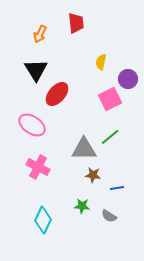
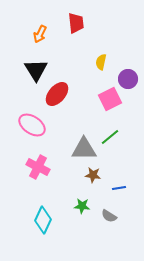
blue line: moved 2 px right
